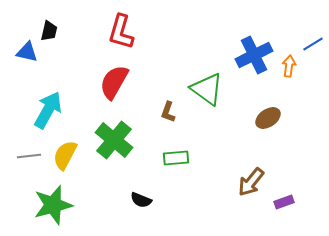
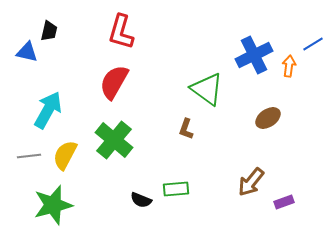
brown L-shape: moved 18 px right, 17 px down
green rectangle: moved 31 px down
